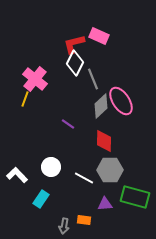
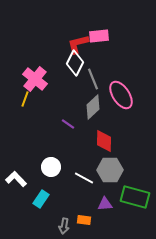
pink rectangle: rotated 30 degrees counterclockwise
red L-shape: moved 4 px right
pink ellipse: moved 6 px up
gray diamond: moved 8 px left, 1 px down
white L-shape: moved 1 px left, 4 px down
